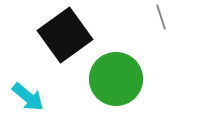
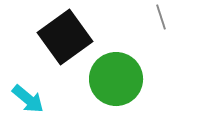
black square: moved 2 px down
cyan arrow: moved 2 px down
